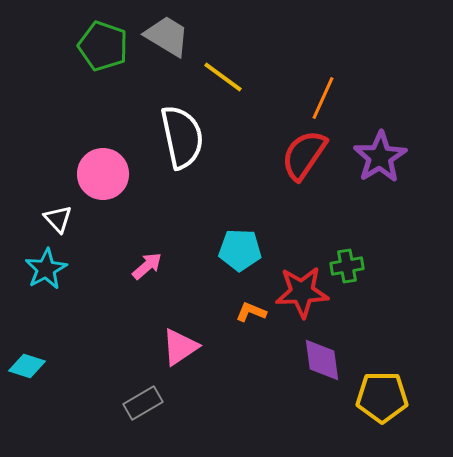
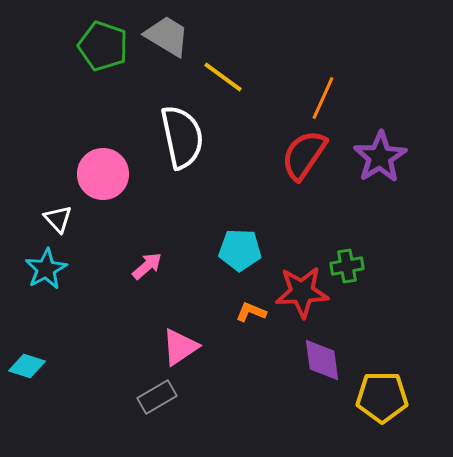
gray rectangle: moved 14 px right, 6 px up
